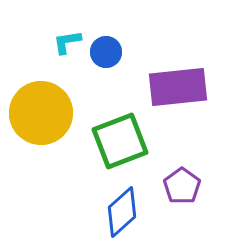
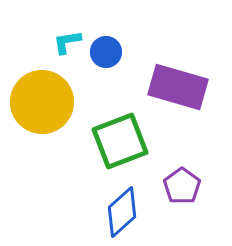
purple rectangle: rotated 22 degrees clockwise
yellow circle: moved 1 px right, 11 px up
